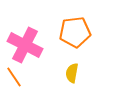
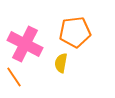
pink cross: moved 1 px up
yellow semicircle: moved 11 px left, 10 px up
